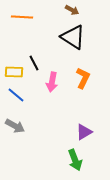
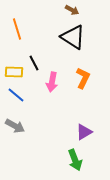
orange line: moved 5 px left, 12 px down; rotated 70 degrees clockwise
